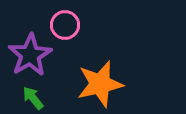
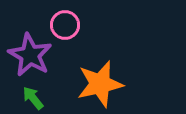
purple star: rotated 12 degrees counterclockwise
